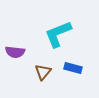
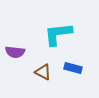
cyan L-shape: rotated 16 degrees clockwise
brown triangle: rotated 42 degrees counterclockwise
